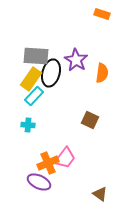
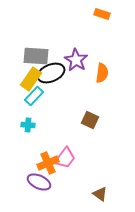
black ellipse: rotated 52 degrees clockwise
